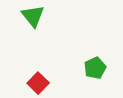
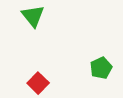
green pentagon: moved 6 px right
